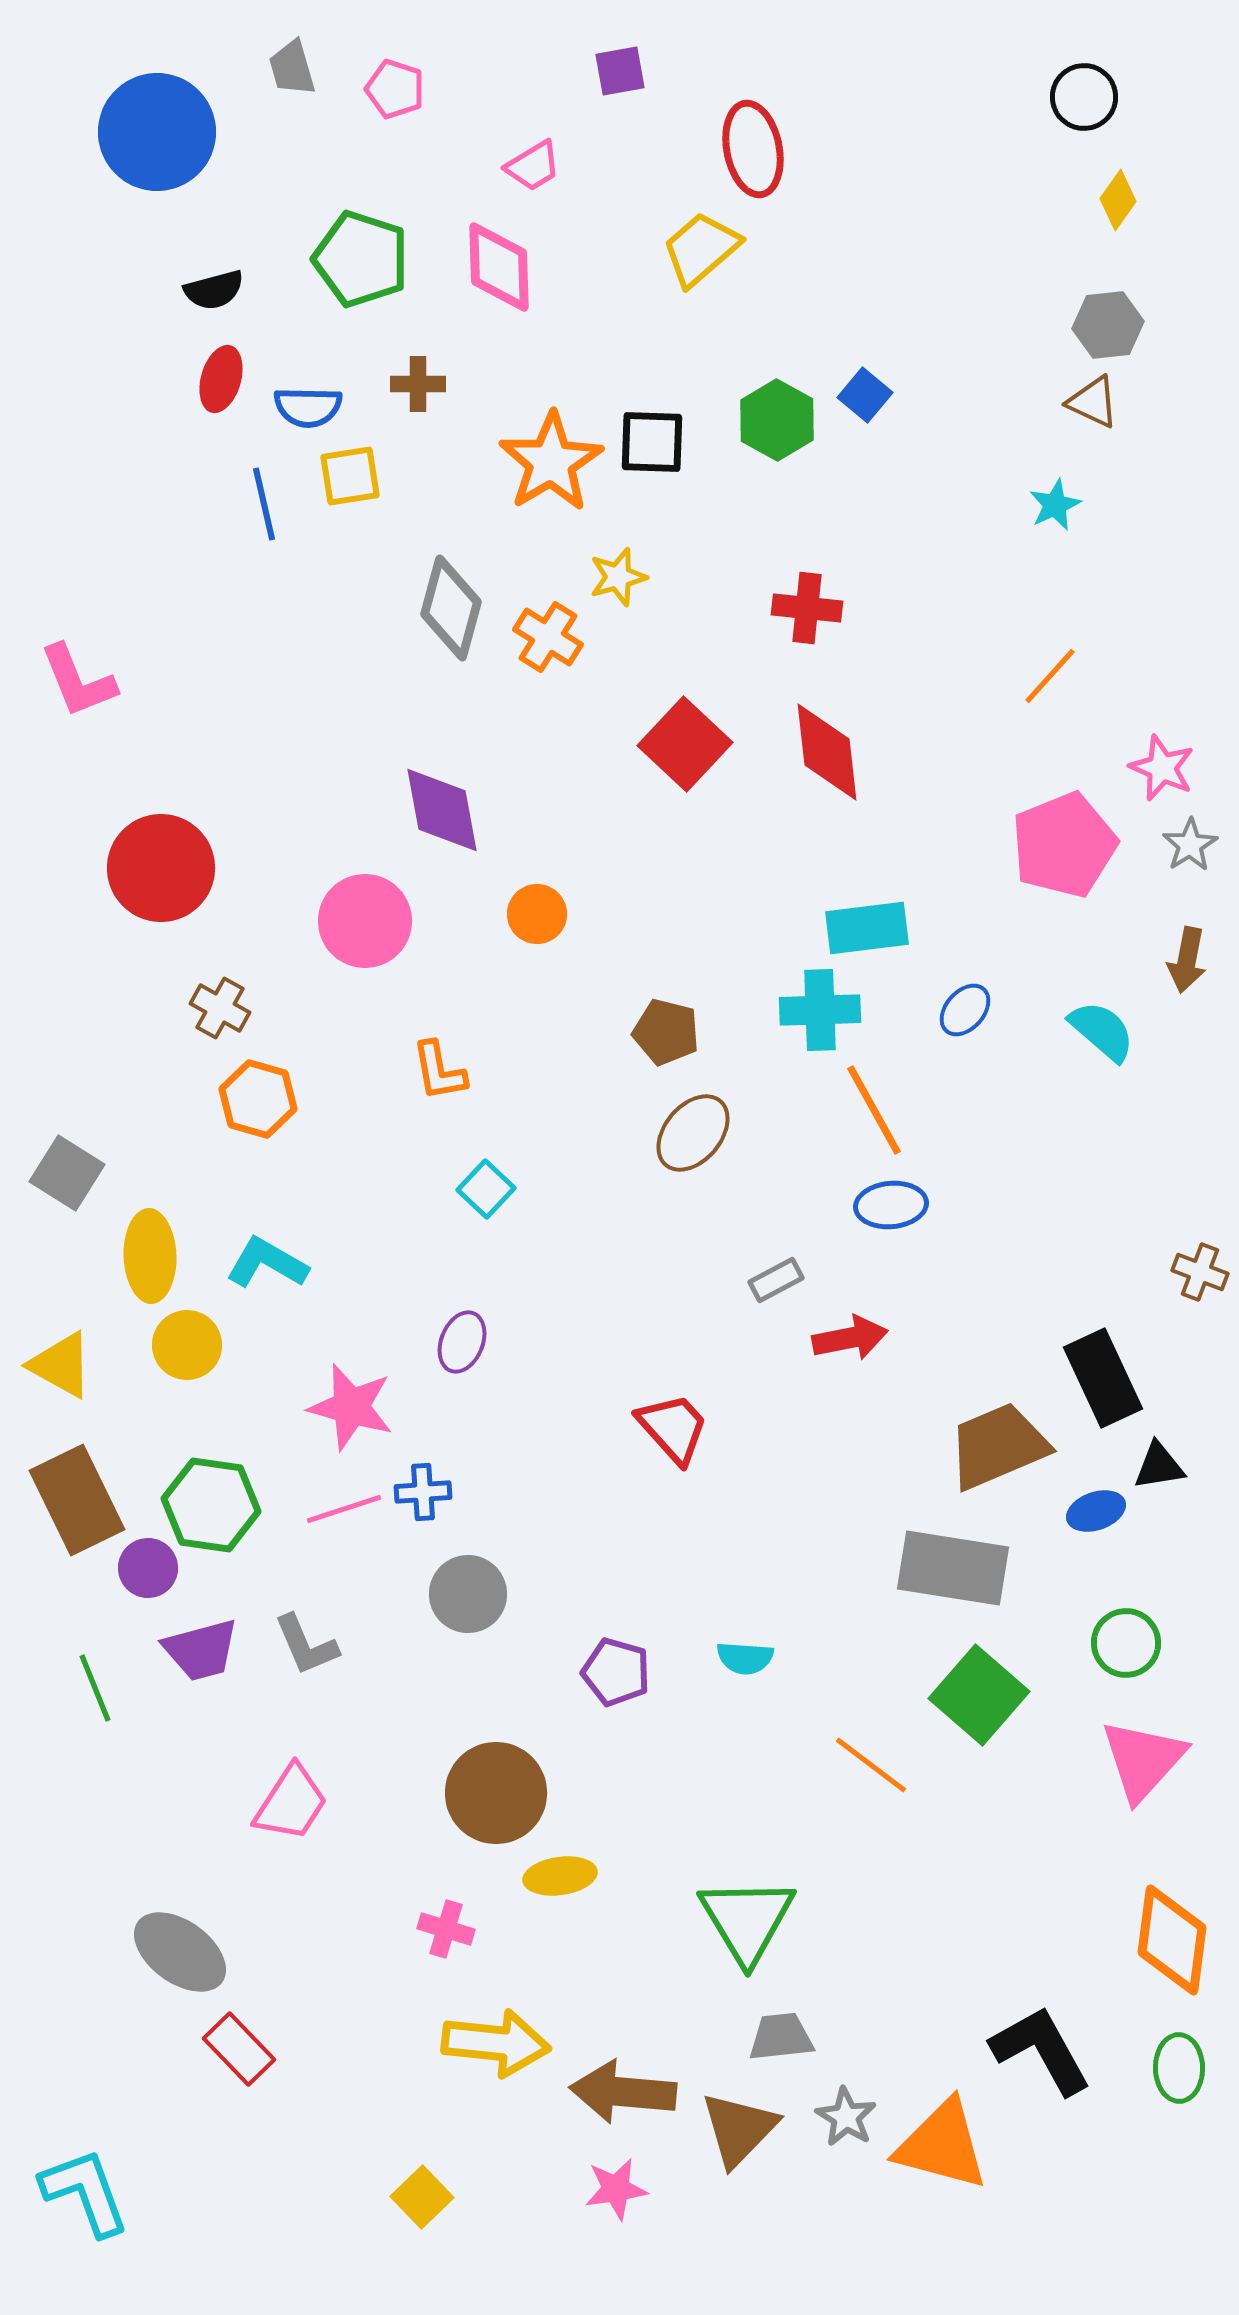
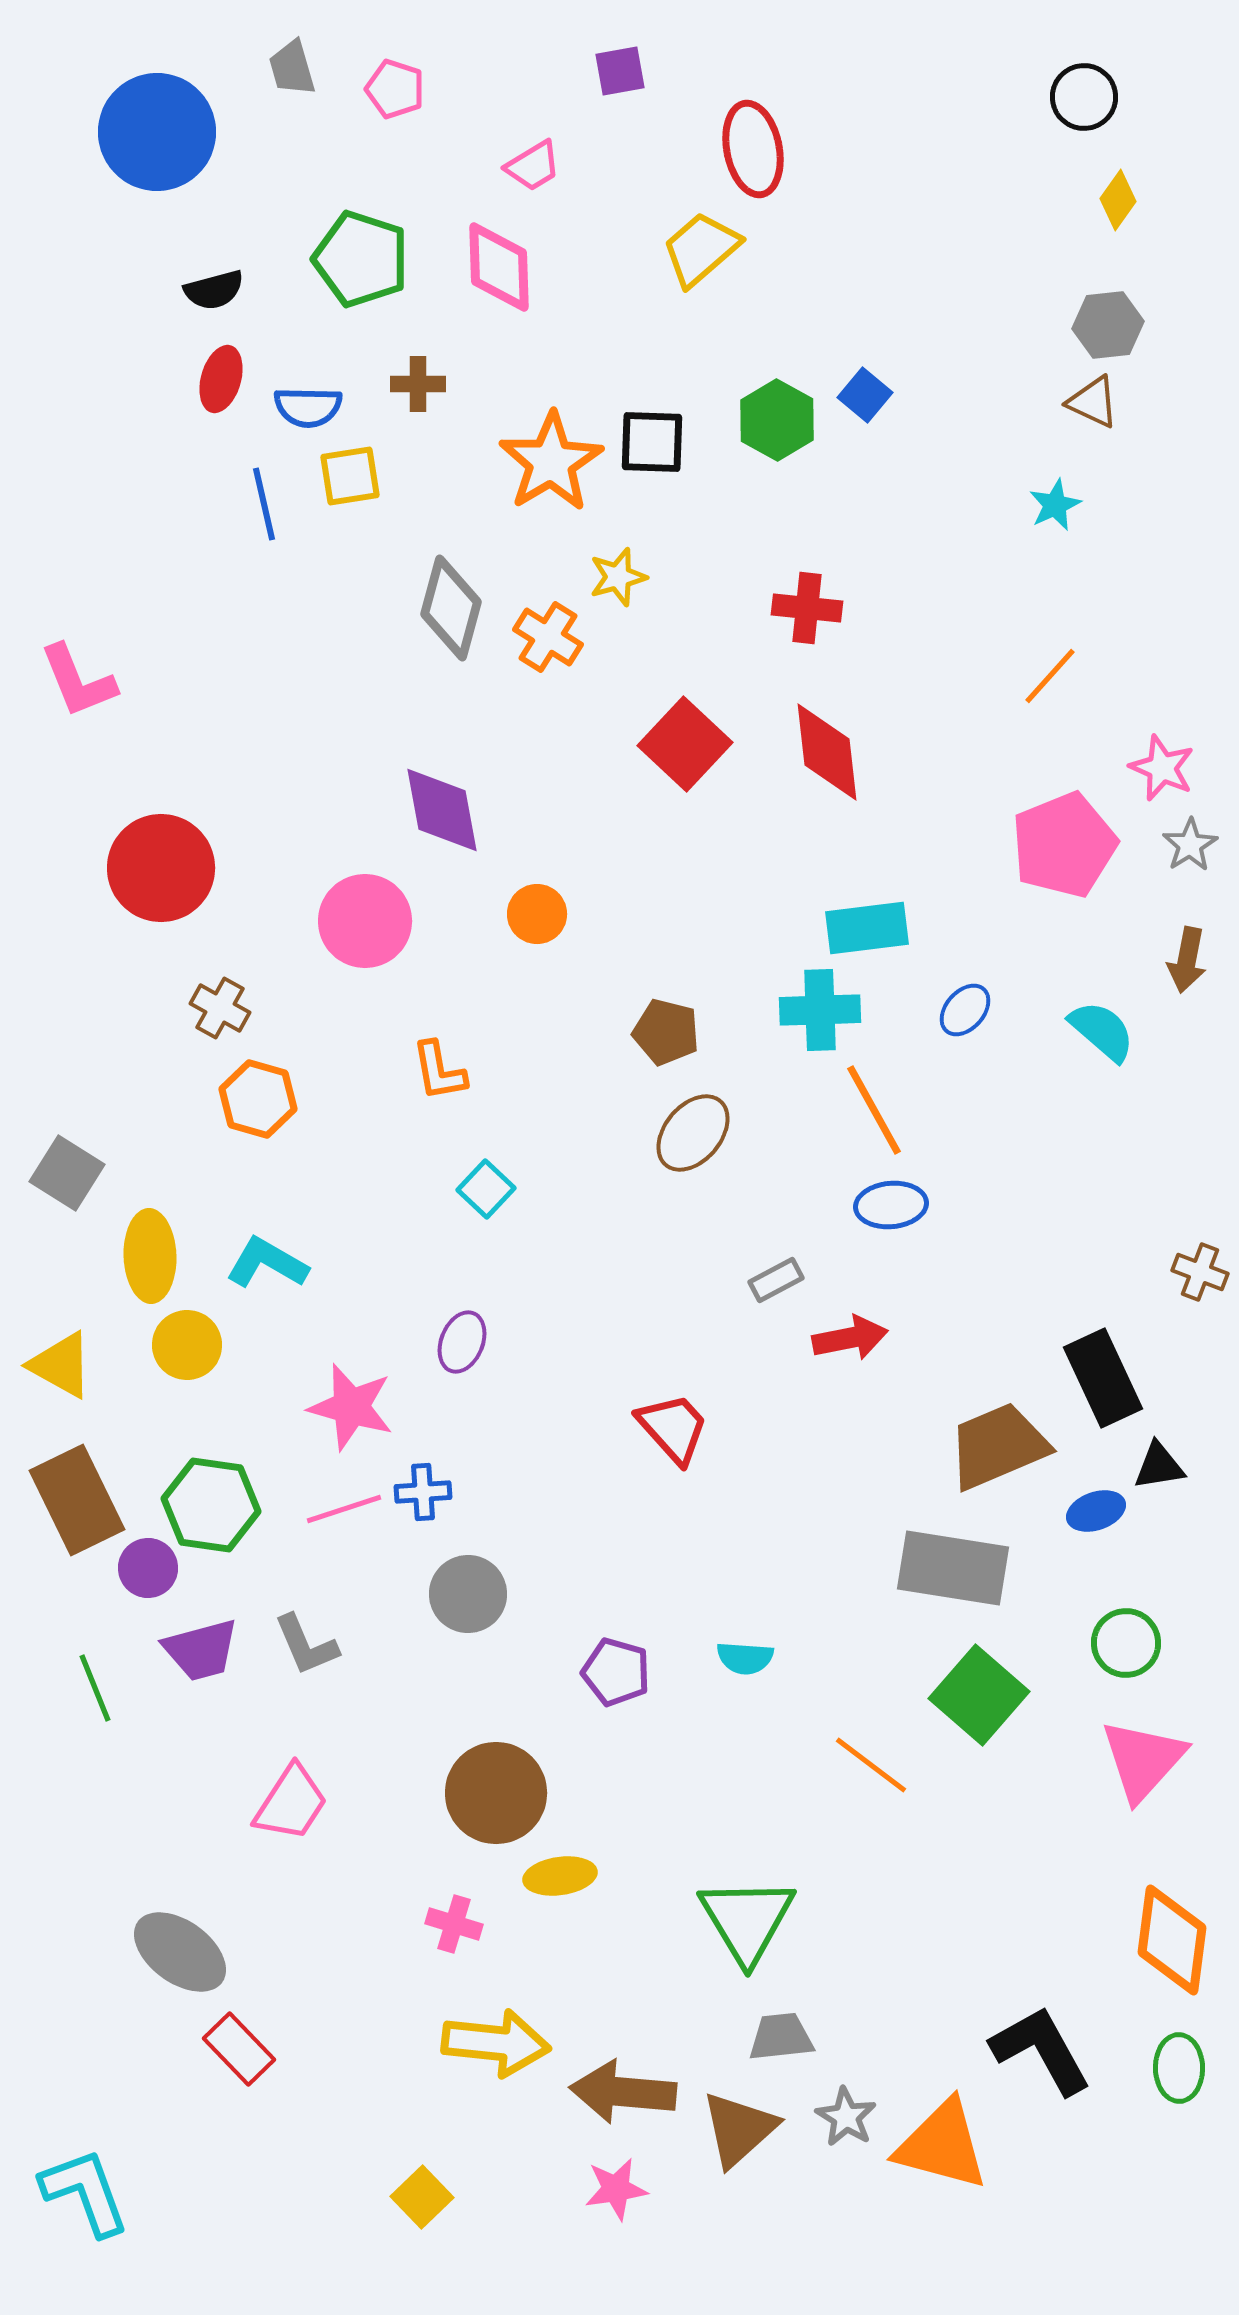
pink cross at (446, 1929): moved 8 px right, 5 px up
brown triangle at (739, 2129): rotated 4 degrees clockwise
